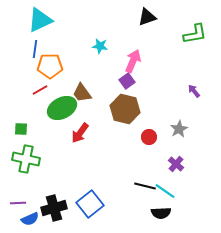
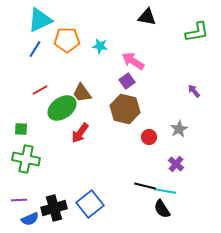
black triangle: rotated 30 degrees clockwise
green L-shape: moved 2 px right, 2 px up
blue line: rotated 24 degrees clockwise
pink arrow: rotated 80 degrees counterclockwise
orange pentagon: moved 17 px right, 26 px up
green ellipse: rotated 8 degrees counterclockwise
cyan line: rotated 25 degrees counterclockwise
purple line: moved 1 px right, 3 px up
black semicircle: moved 1 px right, 4 px up; rotated 60 degrees clockwise
